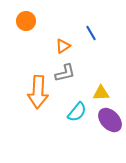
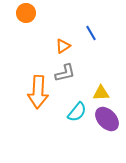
orange circle: moved 8 px up
purple ellipse: moved 3 px left, 1 px up
